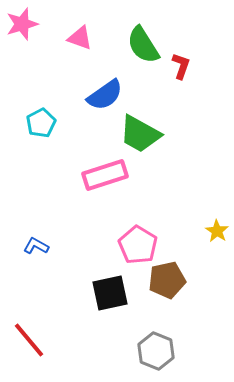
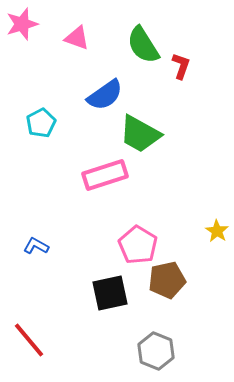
pink triangle: moved 3 px left
